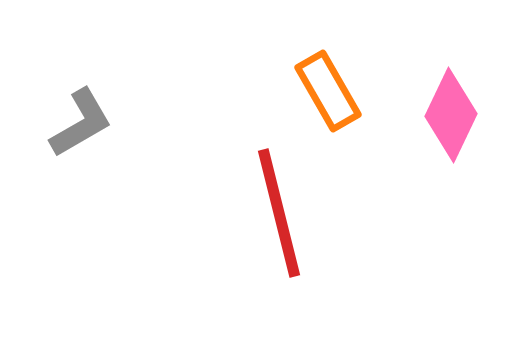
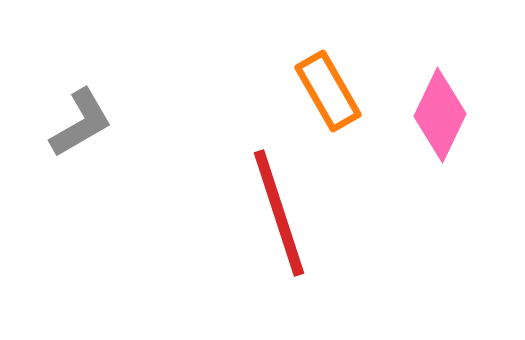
pink diamond: moved 11 px left
red line: rotated 4 degrees counterclockwise
